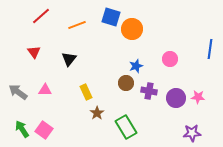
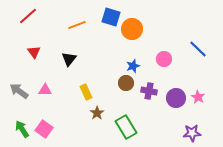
red line: moved 13 px left
blue line: moved 12 px left; rotated 54 degrees counterclockwise
pink circle: moved 6 px left
blue star: moved 3 px left
gray arrow: moved 1 px right, 1 px up
pink star: rotated 24 degrees clockwise
pink square: moved 1 px up
